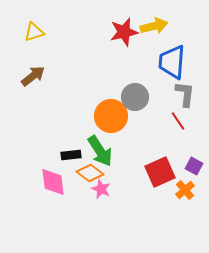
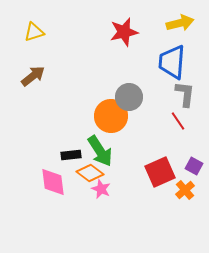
yellow arrow: moved 26 px right, 3 px up
gray circle: moved 6 px left
